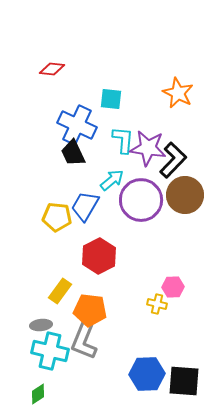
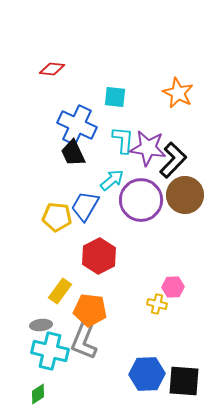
cyan square: moved 4 px right, 2 px up
